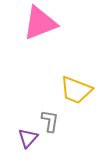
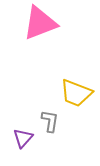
yellow trapezoid: moved 3 px down
purple triangle: moved 5 px left
